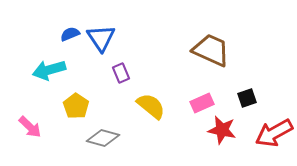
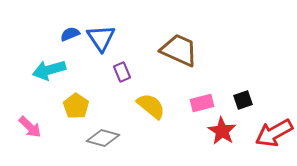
brown trapezoid: moved 32 px left
purple rectangle: moved 1 px right, 1 px up
black square: moved 4 px left, 2 px down
pink rectangle: rotated 10 degrees clockwise
red star: moved 1 px down; rotated 20 degrees clockwise
